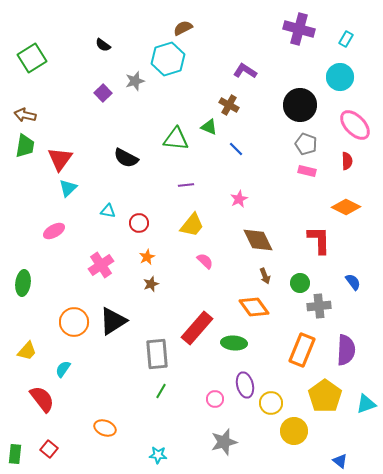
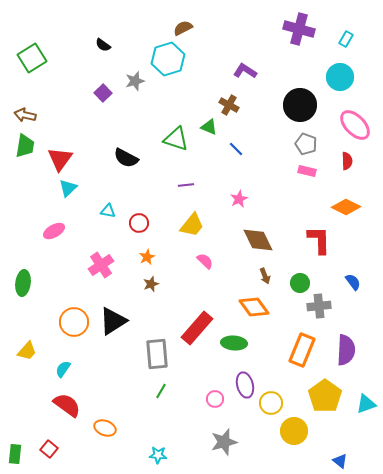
green triangle at (176, 139): rotated 12 degrees clockwise
red semicircle at (42, 399): moved 25 px right, 6 px down; rotated 16 degrees counterclockwise
